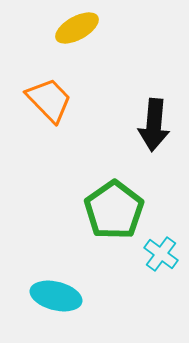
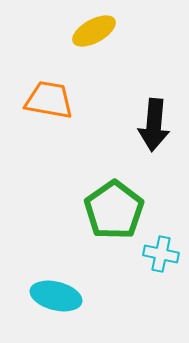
yellow ellipse: moved 17 px right, 3 px down
orange trapezoid: rotated 36 degrees counterclockwise
cyan cross: rotated 24 degrees counterclockwise
